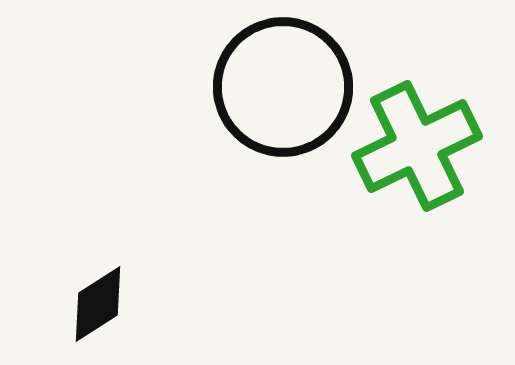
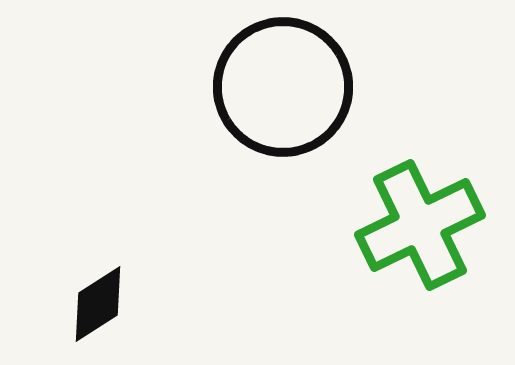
green cross: moved 3 px right, 79 px down
